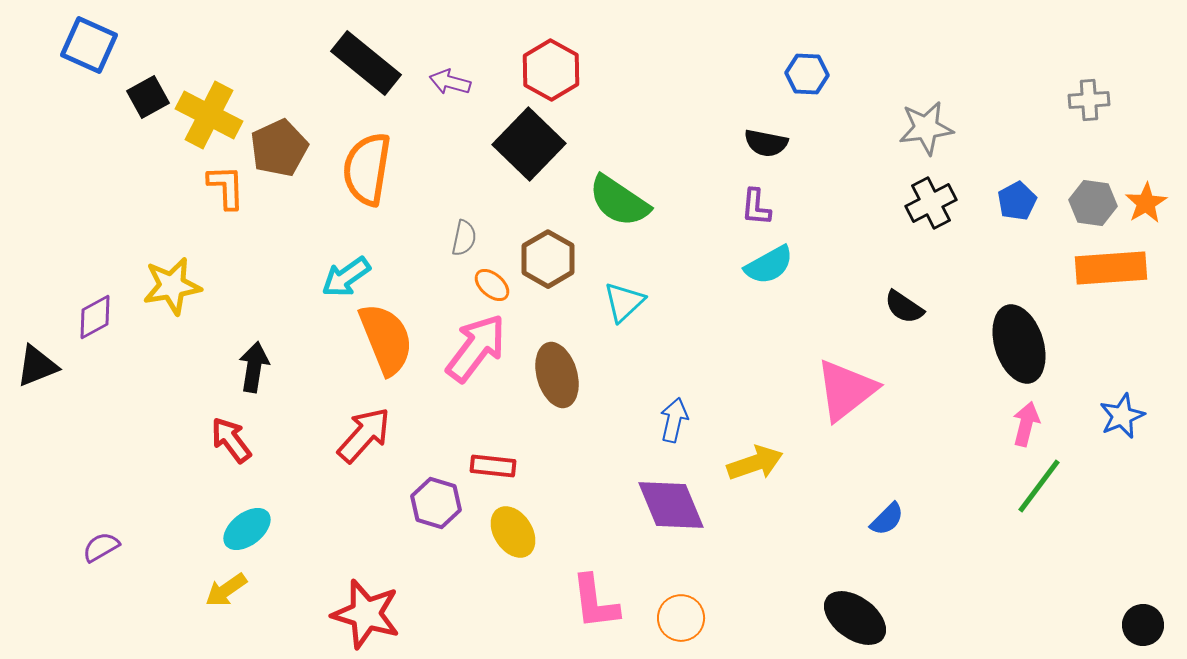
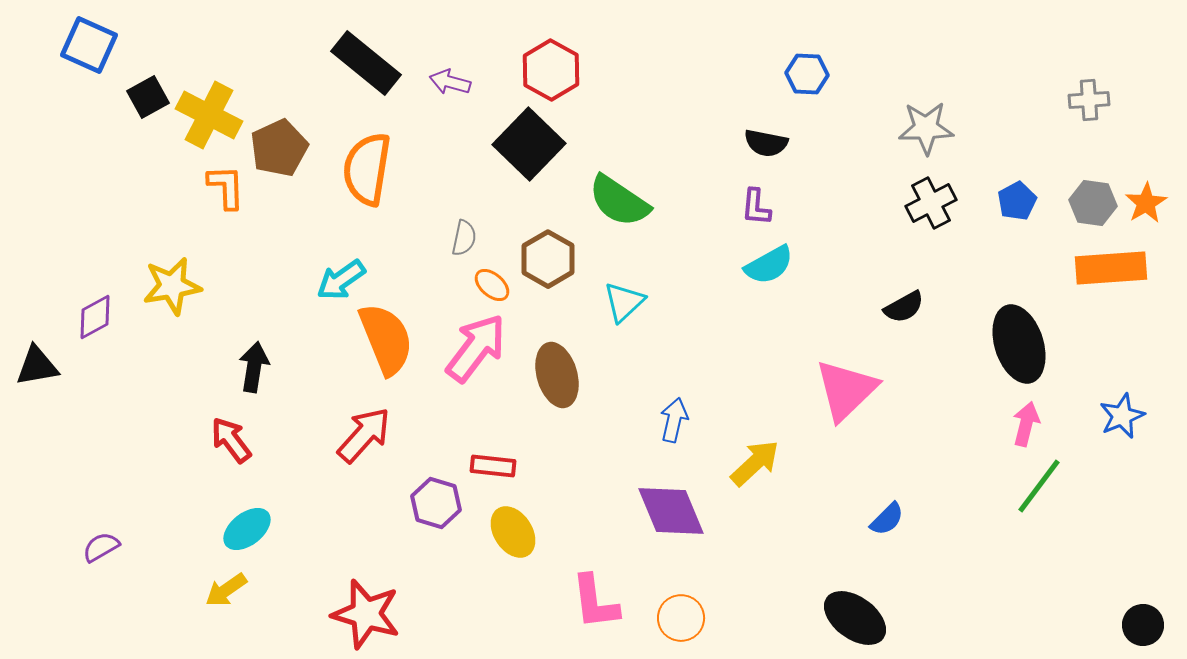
gray star at (926, 128): rotated 6 degrees clockwise
cyan arrow at (346, 277): moved 5 px left, 3 px down
black semicircle at (904, 307): rotated 63 degrees counterclockwise
black triangle at (37, 366): rotated 12 degrees clockwise
pink triangle at (846, 390): rotated 6 degrees counterclockwise
yellow arrow at (755, 463): rotated 24 degrees counterclockwise
purple diamond at (671, 505): moved 6 px down
